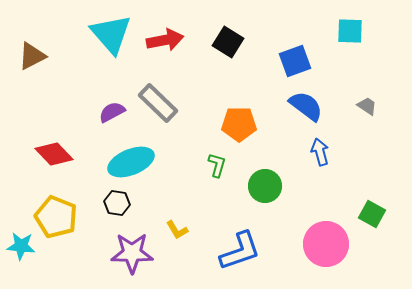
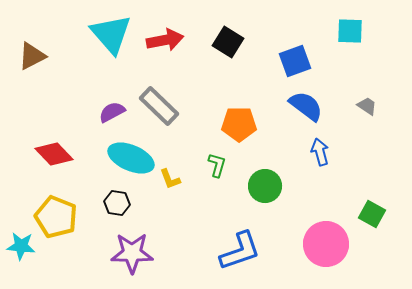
gray rectangle: moved 1 px right, 3 px down
cyan ellipse: moved 4 px up; rotated 45 degrees clockwise
yellow L-shape: moved 7 px left, 51 px up; rotated 10 degrees clockwise
